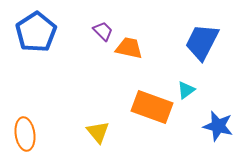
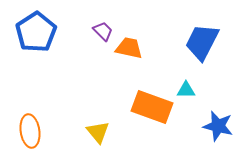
cyan triangle: rotated 36 degrees clockwise
orange ellipse: moved 5 px right, 3 px up
